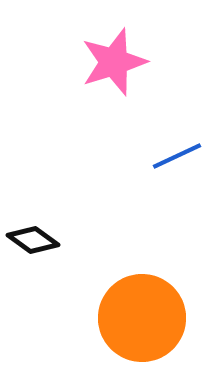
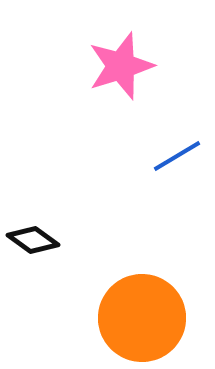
pink star: moved 7 px right, 4 px down
blue line: rotated 6 degrees counterclockwise
